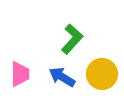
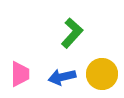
green L-shape: moved 6 px up
blue arrow: rotated 44 degrees counterclockwise
